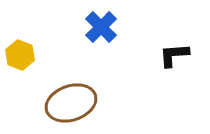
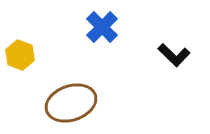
blue cross: moved 1 px right
black L-shape: rotated 132 degrees counterclockwise
